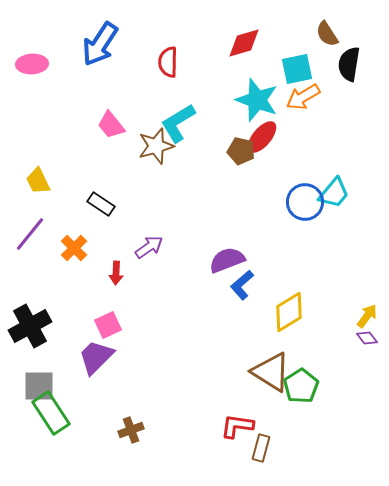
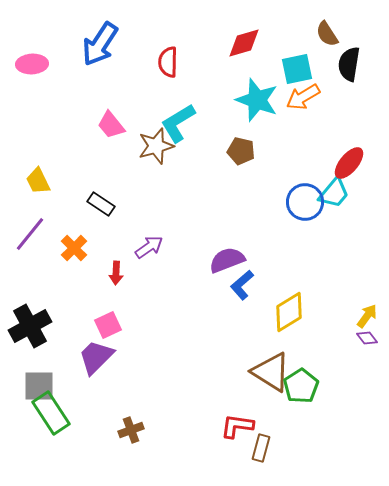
red ellipse: moved 87 px right, 26 px down
